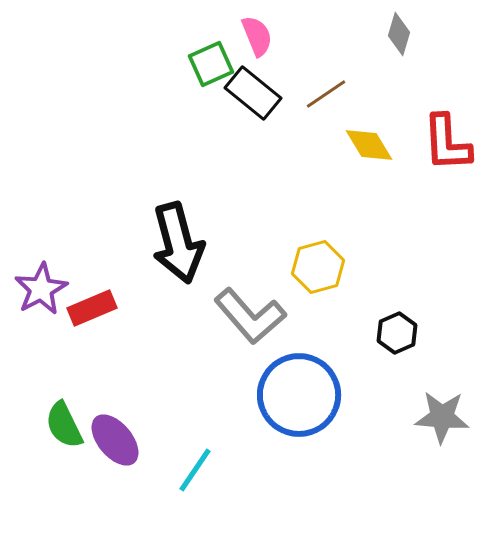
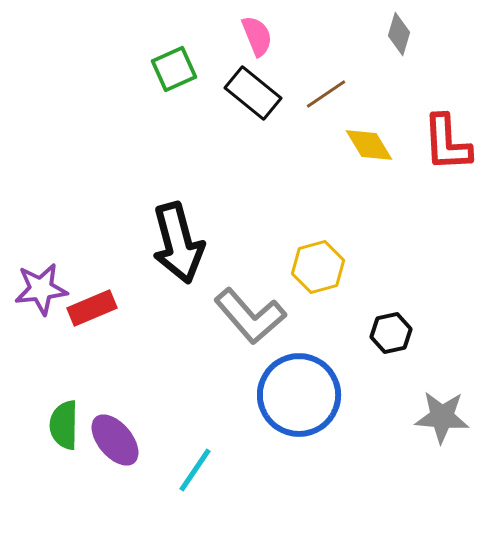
green square: moved 37 px left, 5 px down
purple star: rotated 22 degrees clockwise
black hexagon: moved 6 px left; rotated 12 degrees clockwise
green semicircle: rotated 27 degrees clockwise
